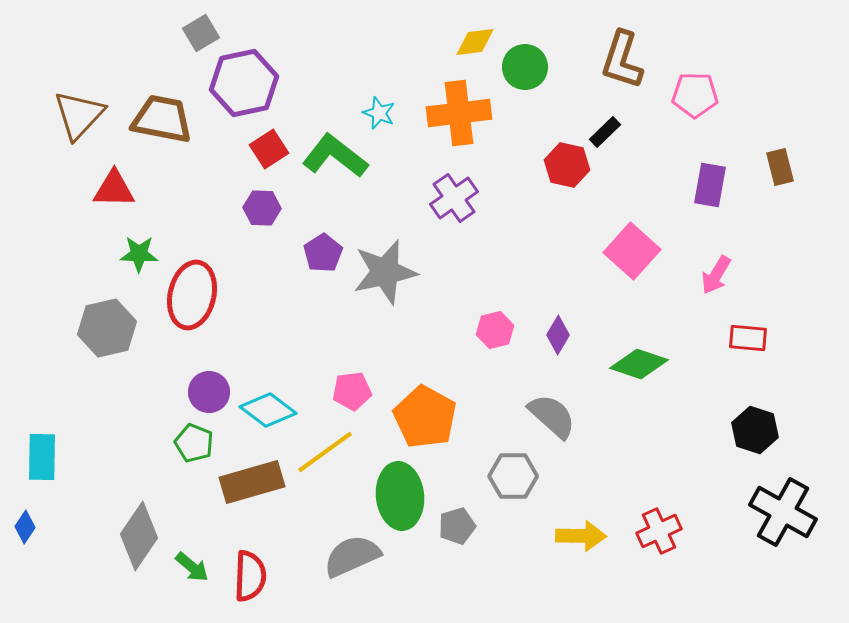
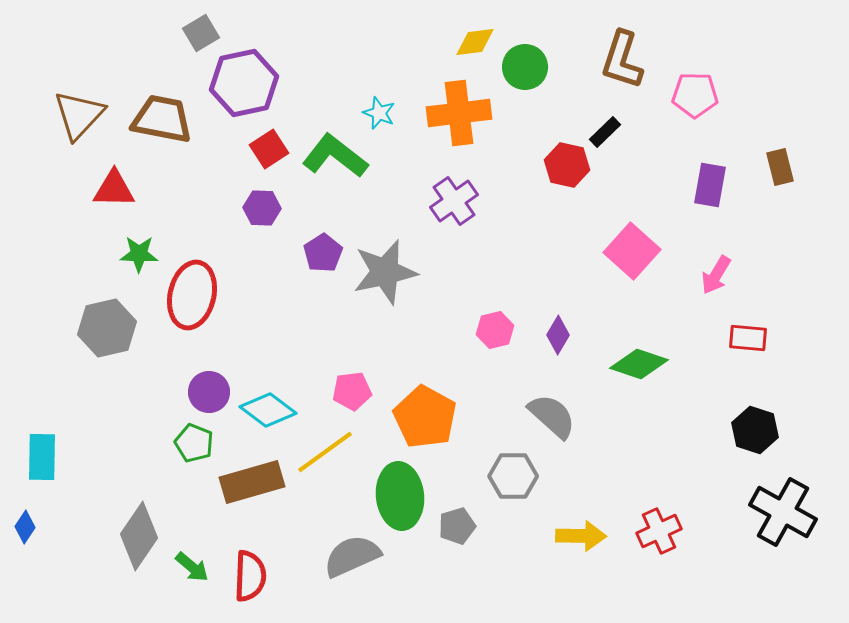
purple cross at (454, 198): moved 3 px down
